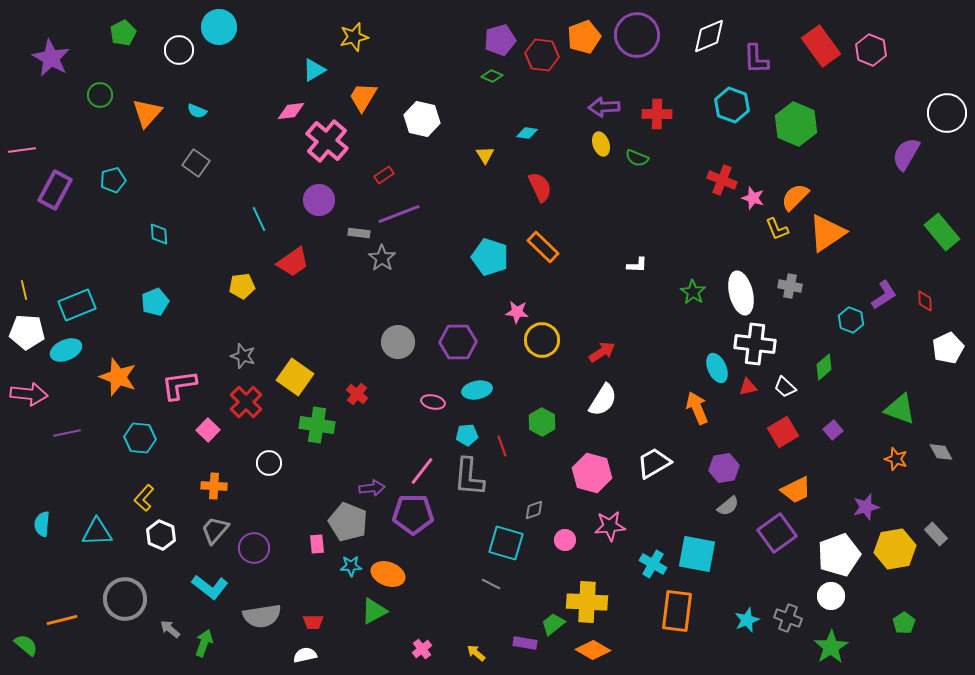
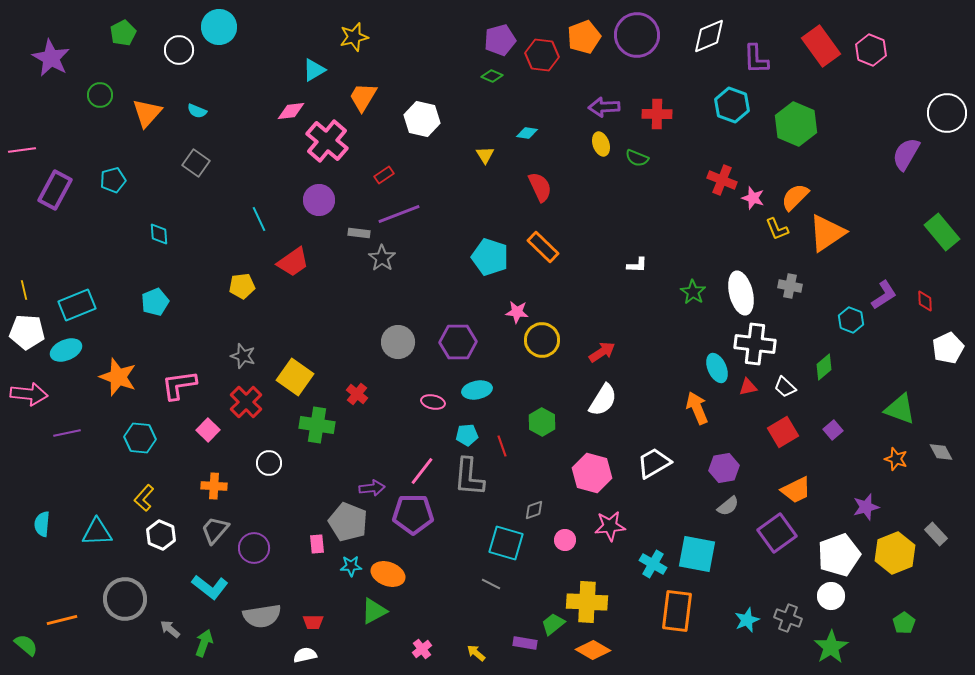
yellow hexagon at (895, 549): moved 4 px down; rotated 12 degrees counterclockwise
